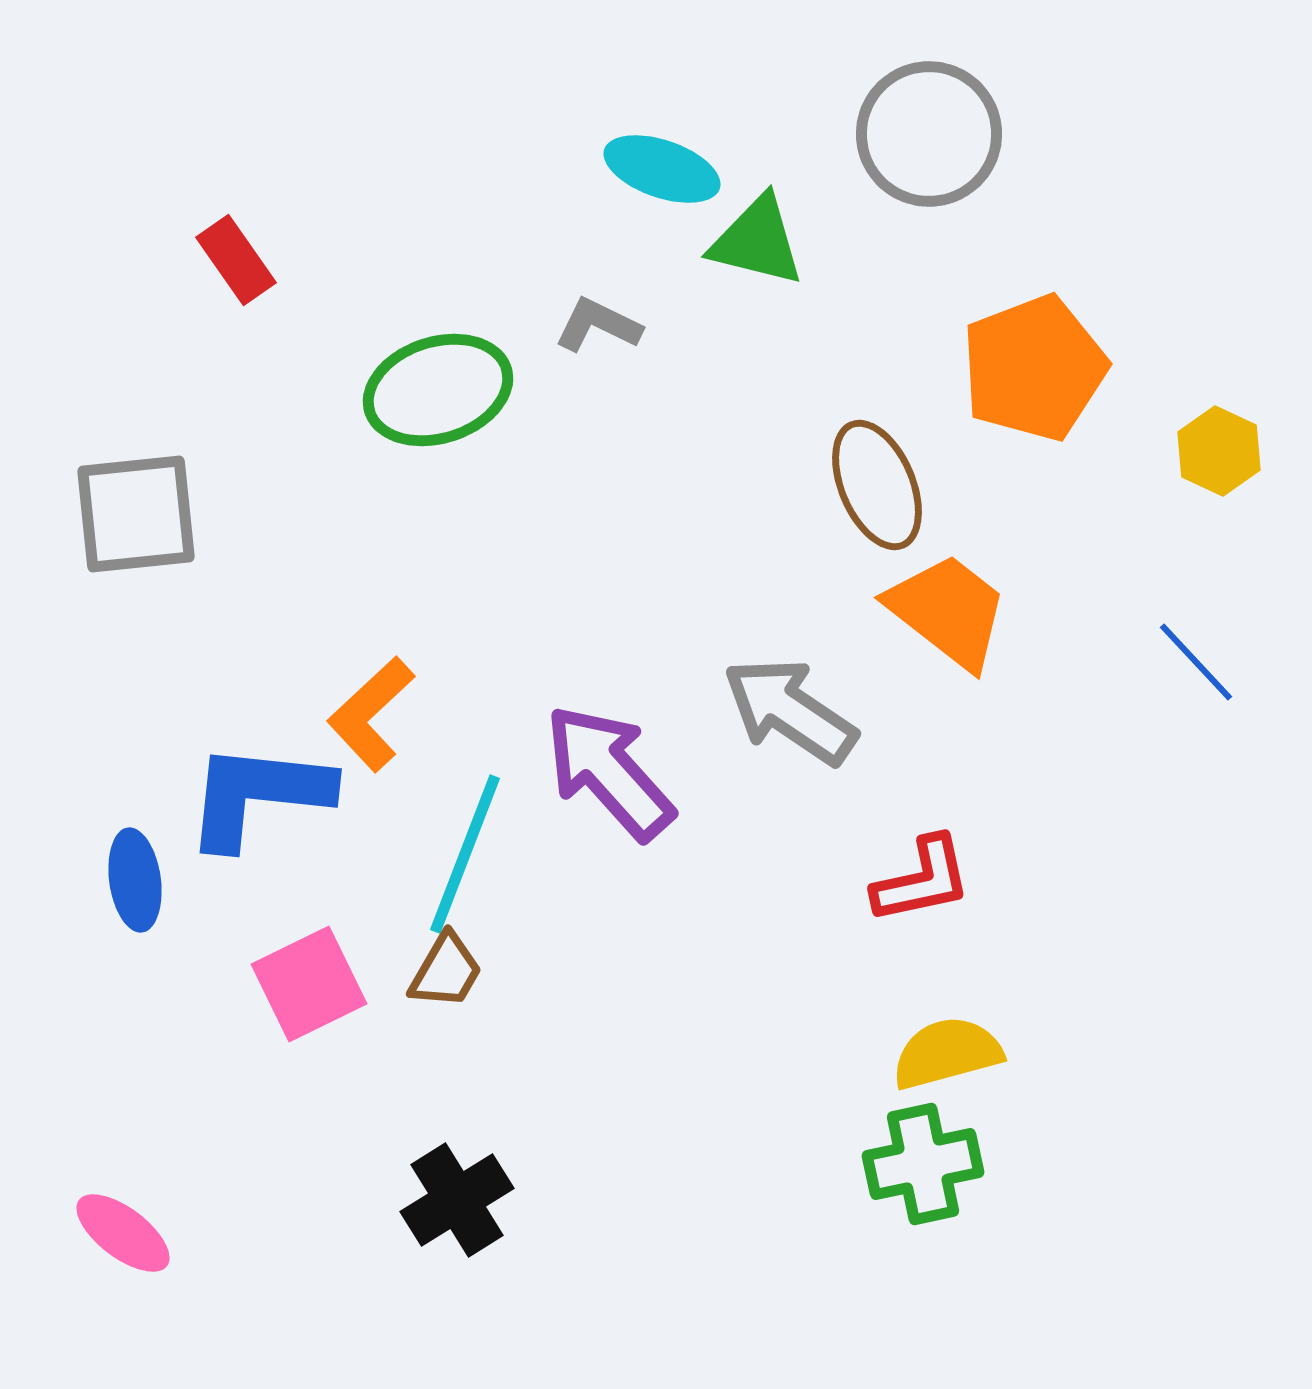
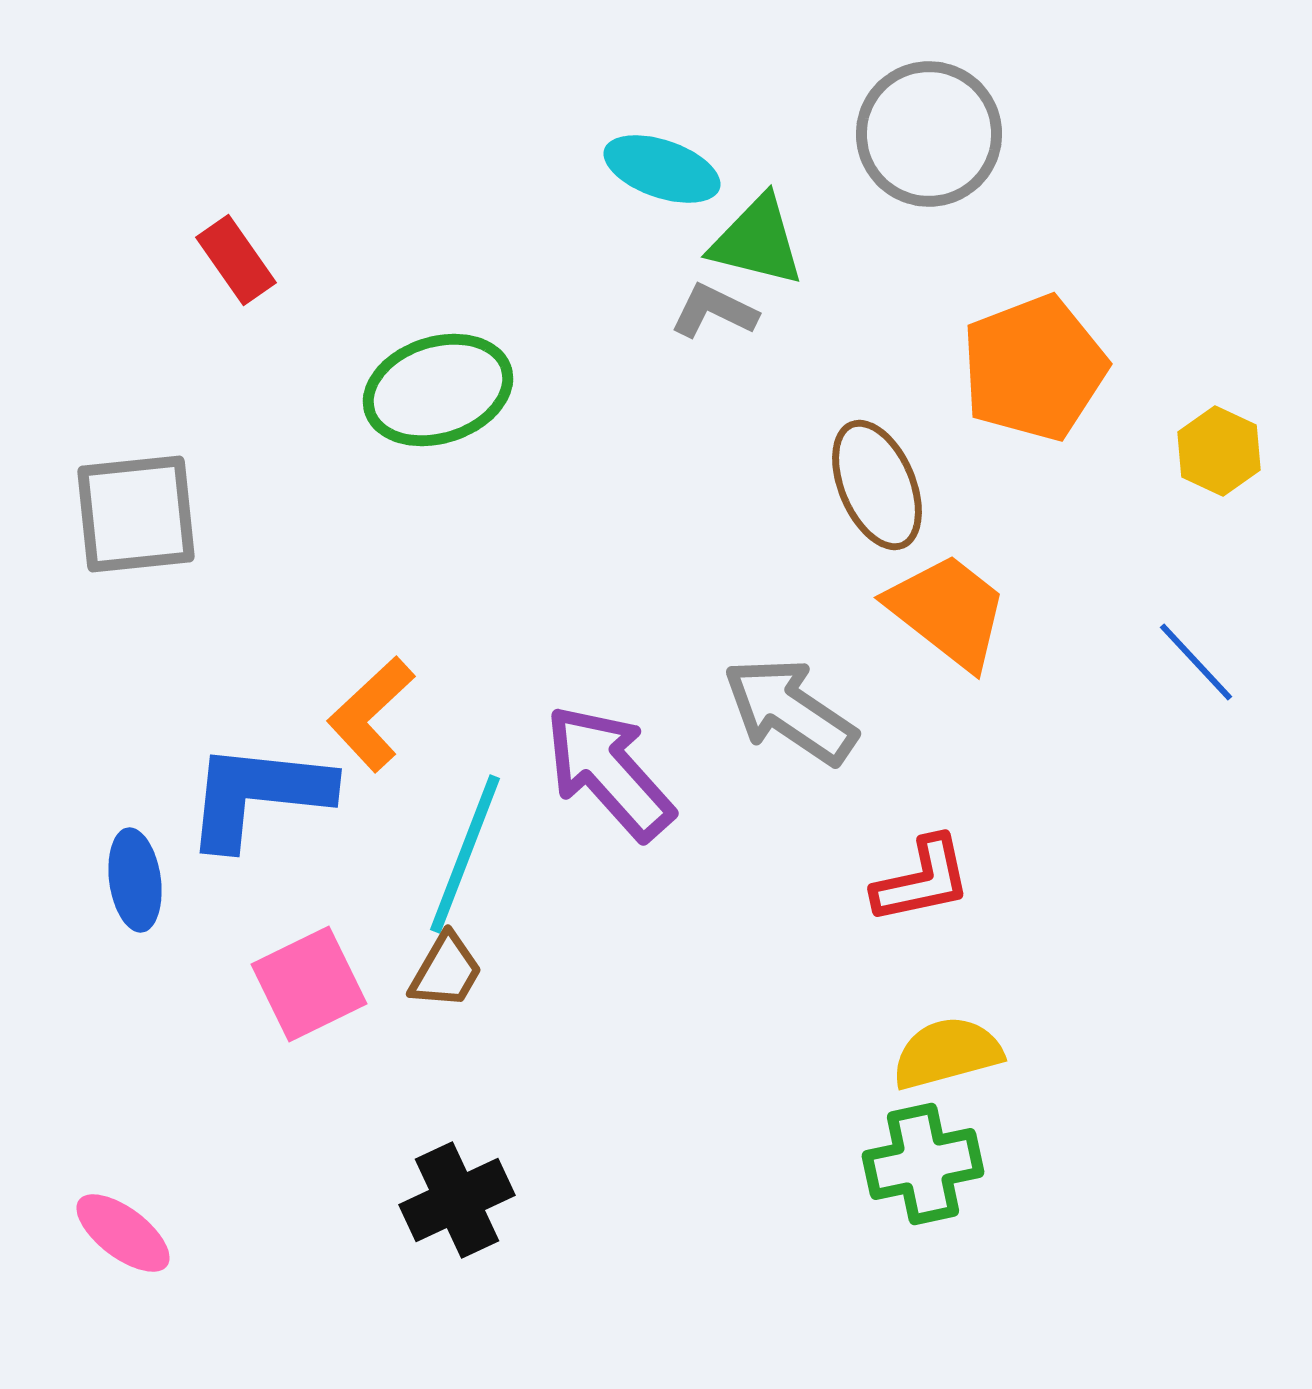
gray L-shape: moved 116 px right, 14 px up
black cross: rotated 7 degrees clockwise
